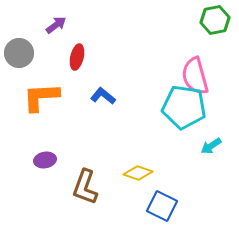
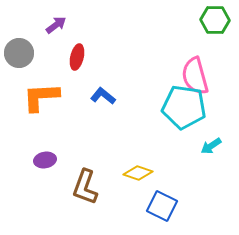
green hexagon: rotated 12 degrees clockwise
